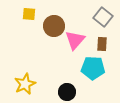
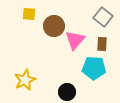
cyan pentagon: moved 1 px right
yellow star: moved 4 px up
